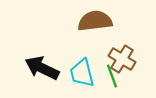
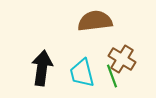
black arrow: rotated 72 degrees clockwise
